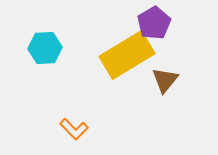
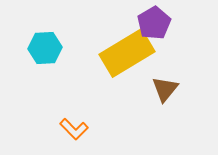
yellow rectangle: moved 2 px up
brown triangle: moved 9 px down
